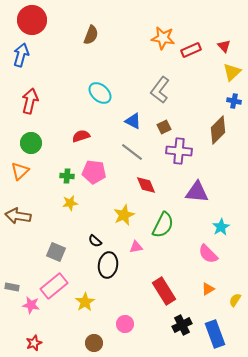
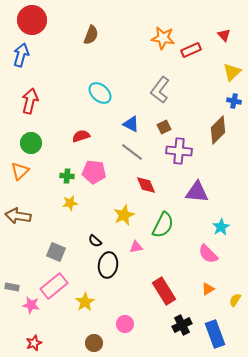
red triangle at (224, 46): moved 11 px up
blue triangle at (133, 121): moved 2 px left, 3 px down
